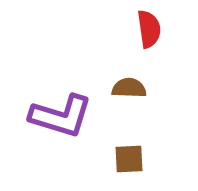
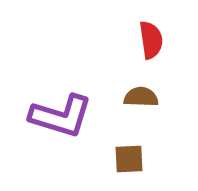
red semicircle: moved 2 px right, 11 px down
brown semicircle: moved 12 px right, 9 px down
